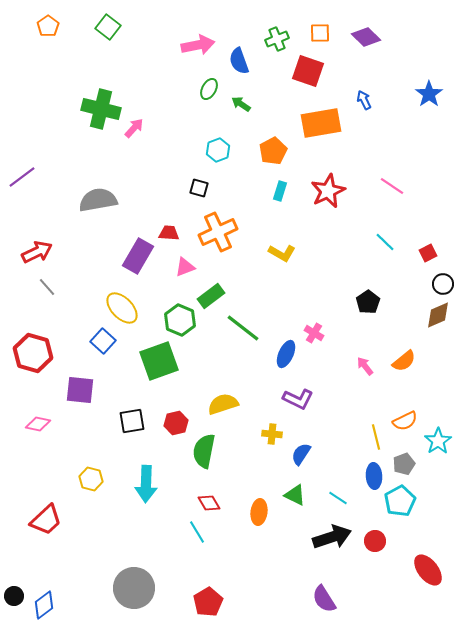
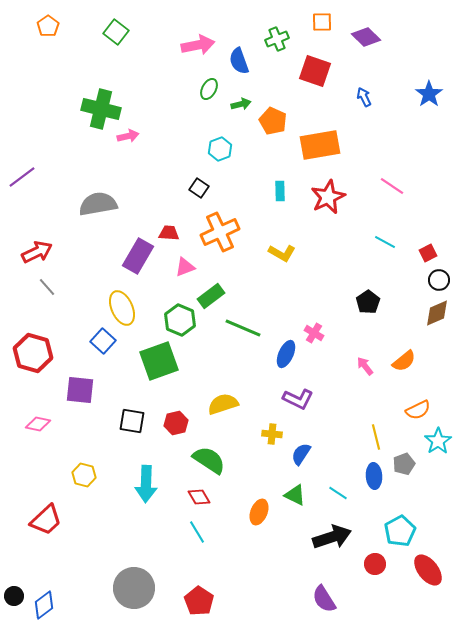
green square at (108, 27): moved 8 px right, 5 px down
orange square at (320, 33): moved 2 px right, 11 px up
red square at (308, 71): moved 7 px right
blue arrow at (364, 100): moved 3 px up
green arrow at (241, 104): rotated 132 degrees clockwise
orange rectangle at (321, 123): moved 1 px left, 22 px down
pink arrow at (134, 128): moved 6 px left, 8 px down; rotated 35 degrees clockwise
cyan hexagon at (218, 150): moved 2 px right, 1 px up
orange pentagon at (273, 151): moved 30 px up; rotated 20 degrees counterclockwise
black square at (199, 188): rotated 18 degrees clockwise
cyan rectangle at (280, 191): rotated 18 degrees counterclockwise
red star at (328, 191): moved 6 px down
gray semicircle at (98, 200): moved 4 px down
orange cross at (218, 232): moved 2 px right
cyan line at (385, 242): rotated 15 degrees counterclockwise
black circle at (443, 284): moved 4 px left, 4 px up
yellow ellipse at (122, 308): rotated 20 degrees clockwise
brown diamond at (438, 315): moved 1 px left, 2 px up
green line at (243, 328): rotated 15 degrees counterclockwise
black square at (132, 421): rotated 20 degrees clockwise
orange semicircle at (405, 421): moved 13 px right, 11 px up
green semicircle at (204, 451): moved 5 px right, 9 px down; rotated 112 degrees clockwise
yellow hexagon at (91, 479): moved 7 px left, 4 px up
cyan line at (338, 498): moved 5 px up
cyan pentagon at (400, 501): moved 30 px down
red diamond at (209, 503): moved 10 px left, 6 px up
orange ellipse at (259, 512): rotated 15 degrees clockwise
red circle at (375, 541): moved 23 px down
red pentagon at (208, 602): moved 9 px left, 1 px up; rotated 8 degrees counterclockwise
